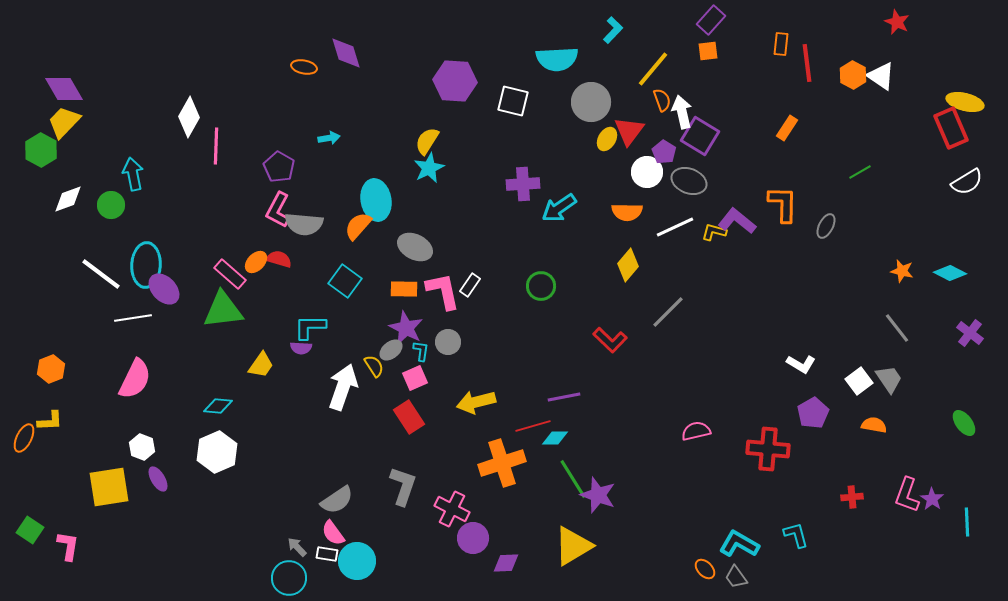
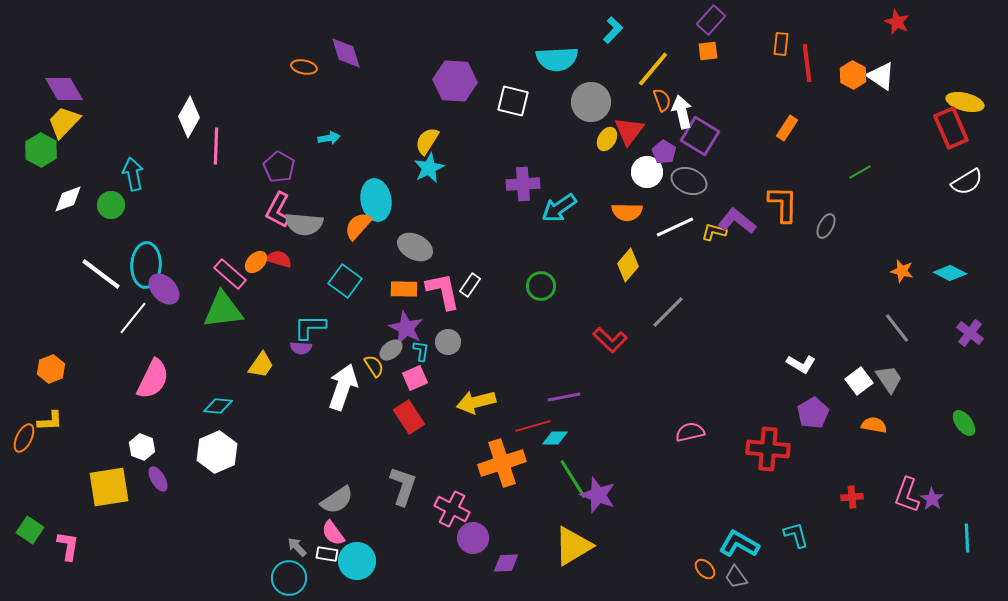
white line at (133, 318): rotated 42 degrees counterclockwise
pink semicircle at (135, 379): moved 18 px right
pink semicircle at (696, 431): moved 6 px left, 1 px down
cyan line at (967, 522): moved 16 px down
